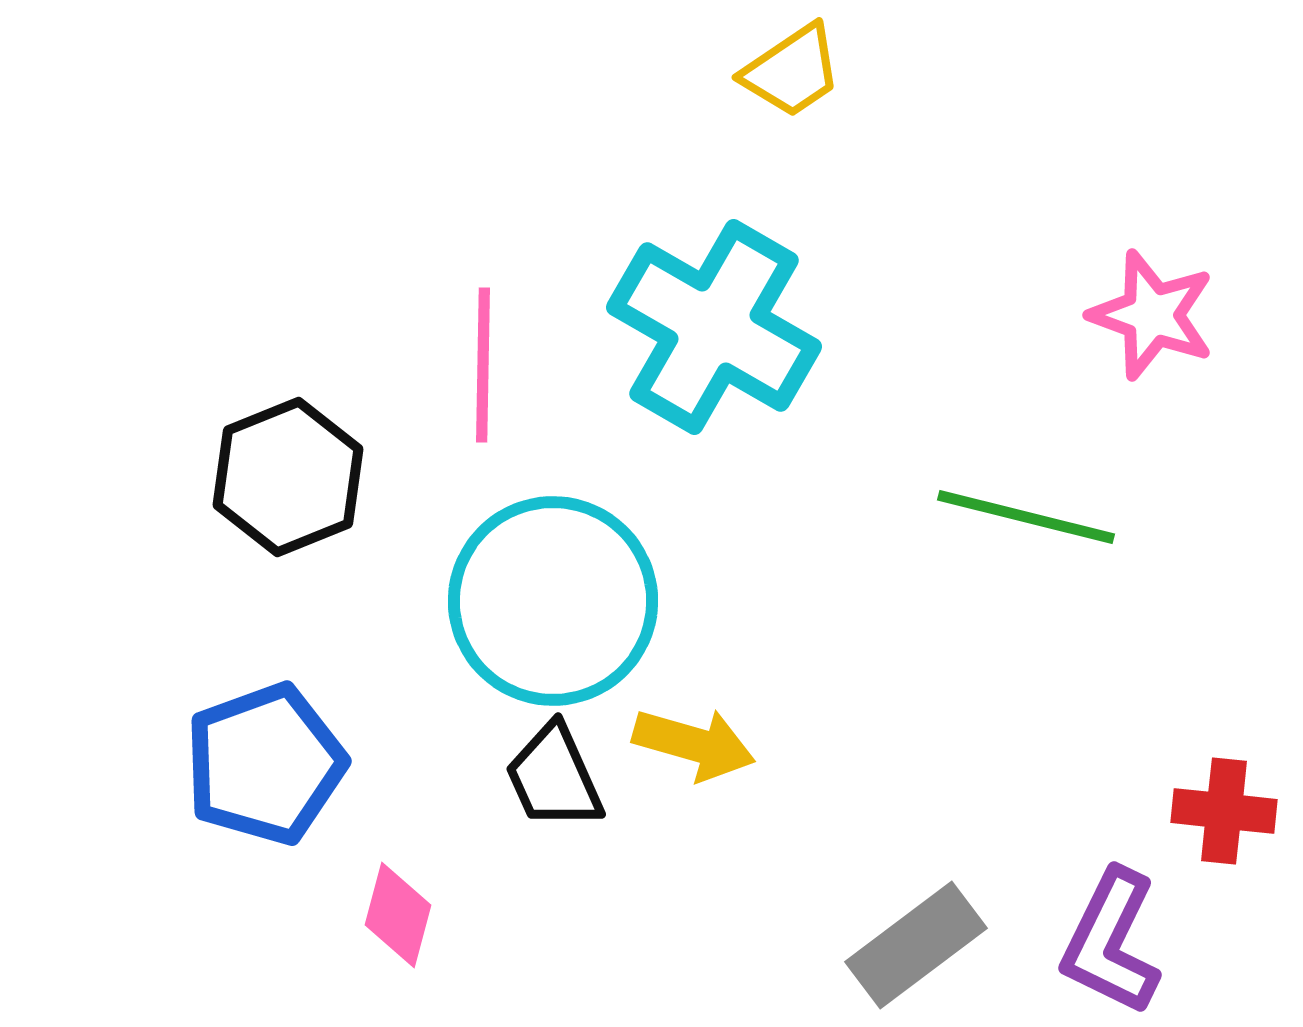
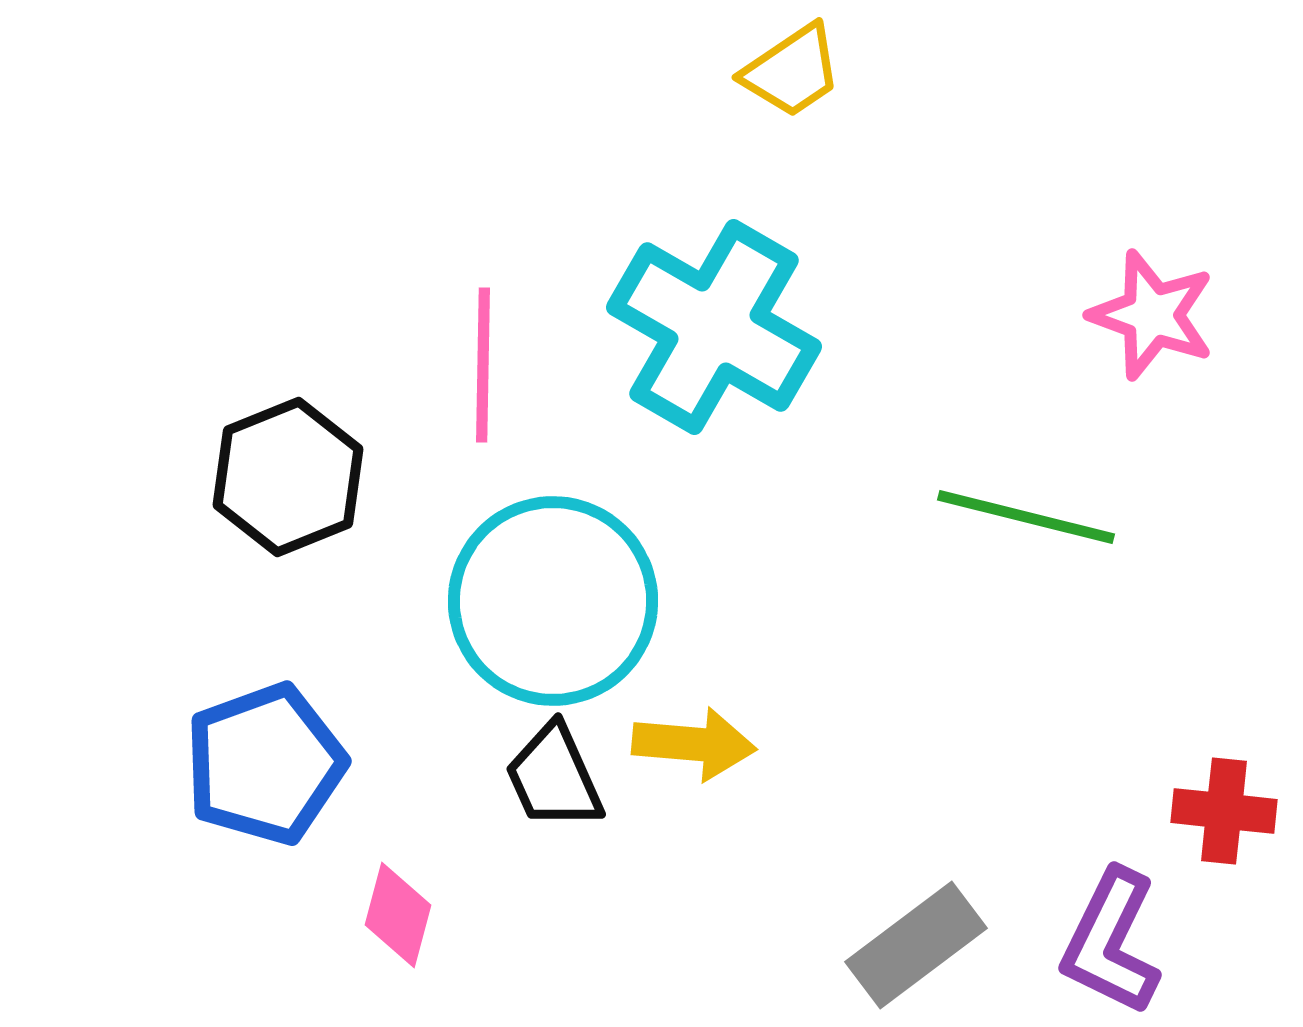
yellow arrow: rotated 11 degrees counterclockwise
